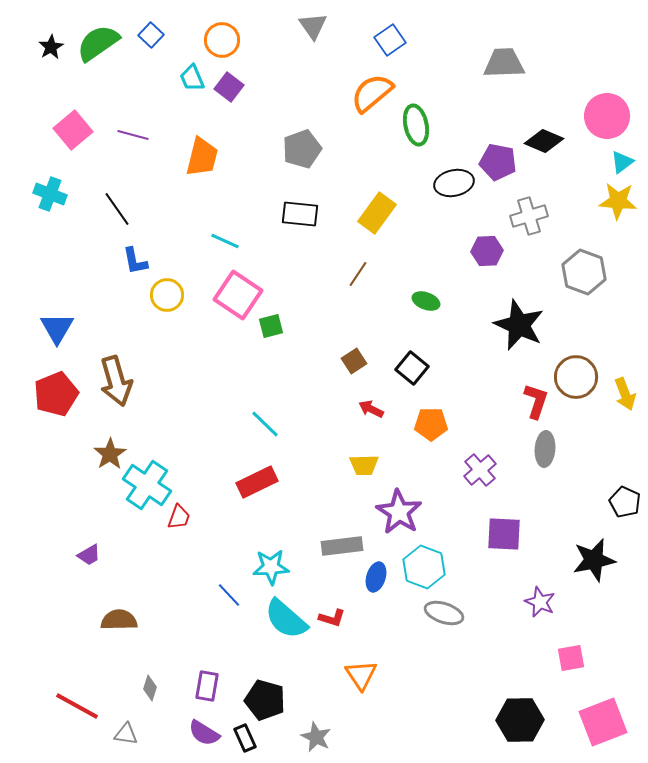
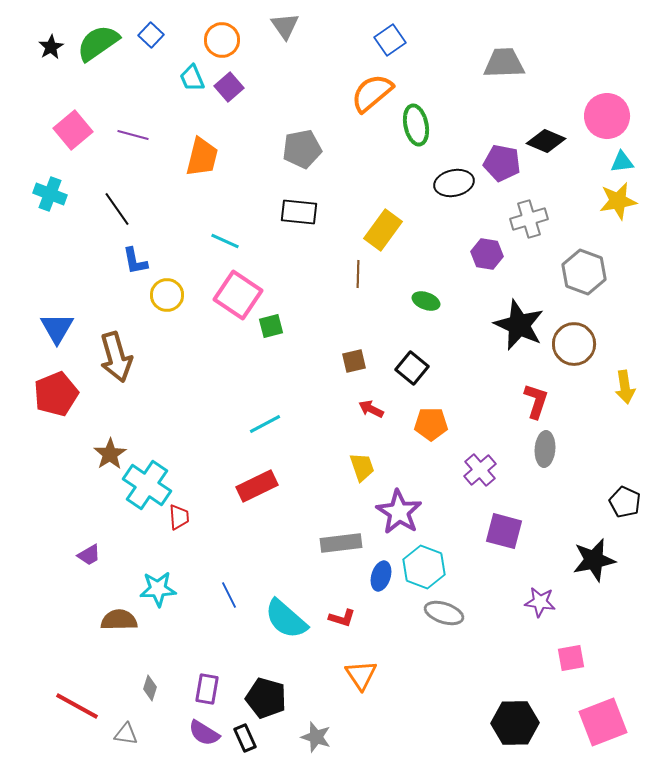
gray triangle at (313, 26): moved 28 px left
purple square at (229, 87): rotated 12 degrees clockwise
black diamond at (544, 141): moved 2 px right
gray pentagon at (302, 149): rotated 9 degrees clockwise
purple pentagon at (498, 162): moved 4 px right, 1 px down
cyan triangle at (622, 162): rotated 30 degrees clockwise
yellow star at (618, 201): rotated 15 degrees counterclockwise
yellow rectangle at (377, 213): moved 6 px right, 17 px down
black rectangle at (300, 214): moved 1 px left, 2 px up
gray cross at (529, 216): moved 3 px down
purple hexagon at (487, 251): moved 3 px down; rotated 12 degrees clockwise
brown line at (358, 274): rotated 32 degrees counterclockwise
brown square at (354, 361): rotated 20 degrees clockwise
brown circle at (576, 377): moved 2 px left, 33 px up
brown arrow at (116, 381): moved 24 px up
yellow arrow at (625, 394): moved 7 px up; rotated 12 degrees clockwise
cyan line at (265, 424): rotated 72 degrees counterclockwise
yellow trapezoid at (364, 465): moved 2 px left, 2 px down; rotated 108 degrees counterclockwise
red rectangle at (257, 482): moved 4 px down
red trapezoid at (179, 517): rotated 24 degrees counterclockwise
purple square at (504, 534): moved 3 px up; rotated 12 degrees clockwise
gray rectangle at (342, 546): moved 1 px left, 3 px up
cyan star at (271, 567): moved 113 px left, 22 px down
blue ellipse at (376, 577): moved 5 px right, 1 px up
blue line at (229, 595): rotated 16 degrees clockwise
purple star at (540, 602): rotated 16 degrees counterclockwise
red L-shape at (332, 618): moved 10 px right
purple rectangle at (207, 686): moved 3 px down
black pentagon at (265, 700): moved 1 px right, 2 px up
black hexagon at (520, 720): moved 5 px left, 3 px down
gray star at (316, 737): rotated 8 degrees counterclockwise
